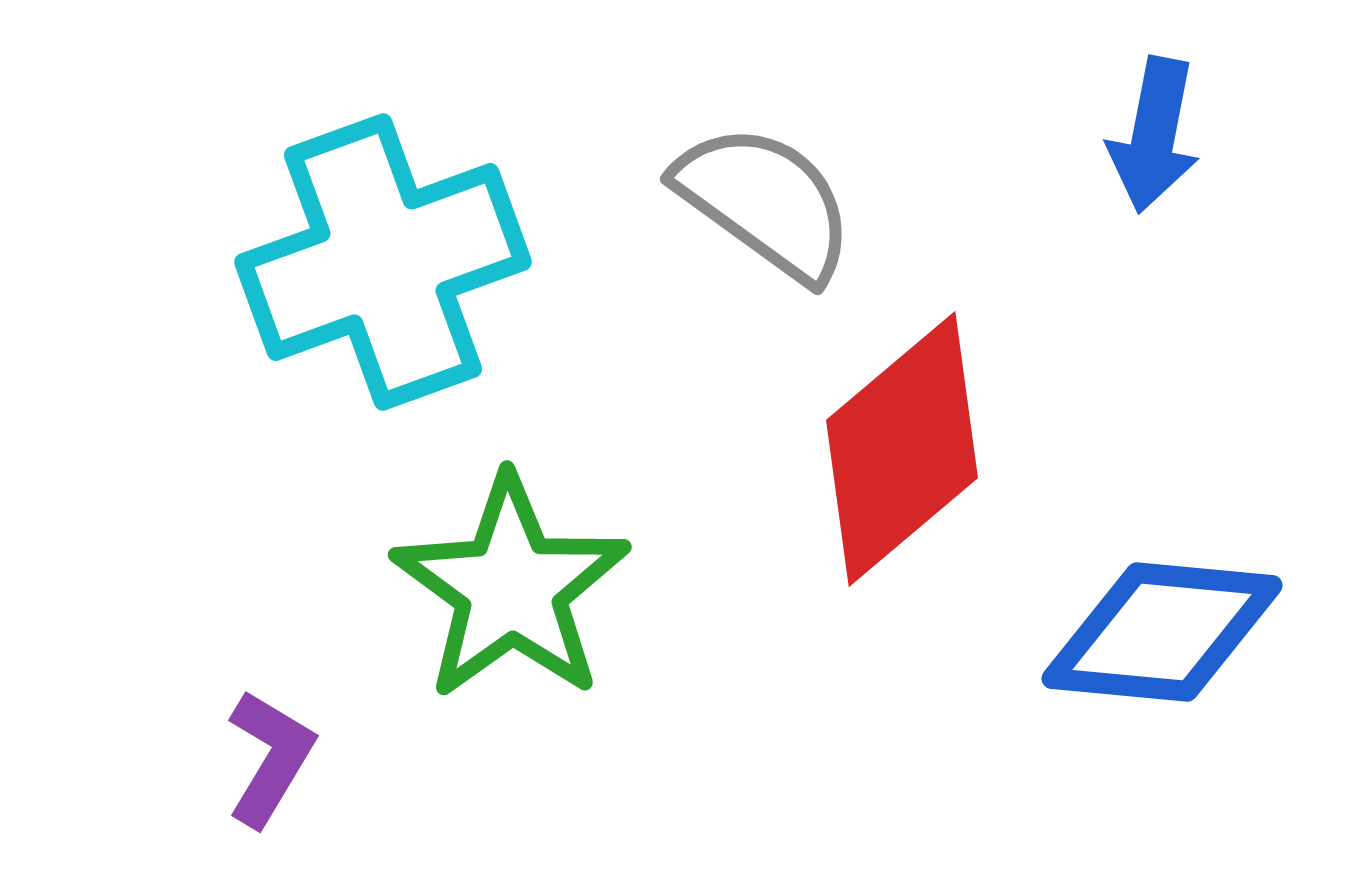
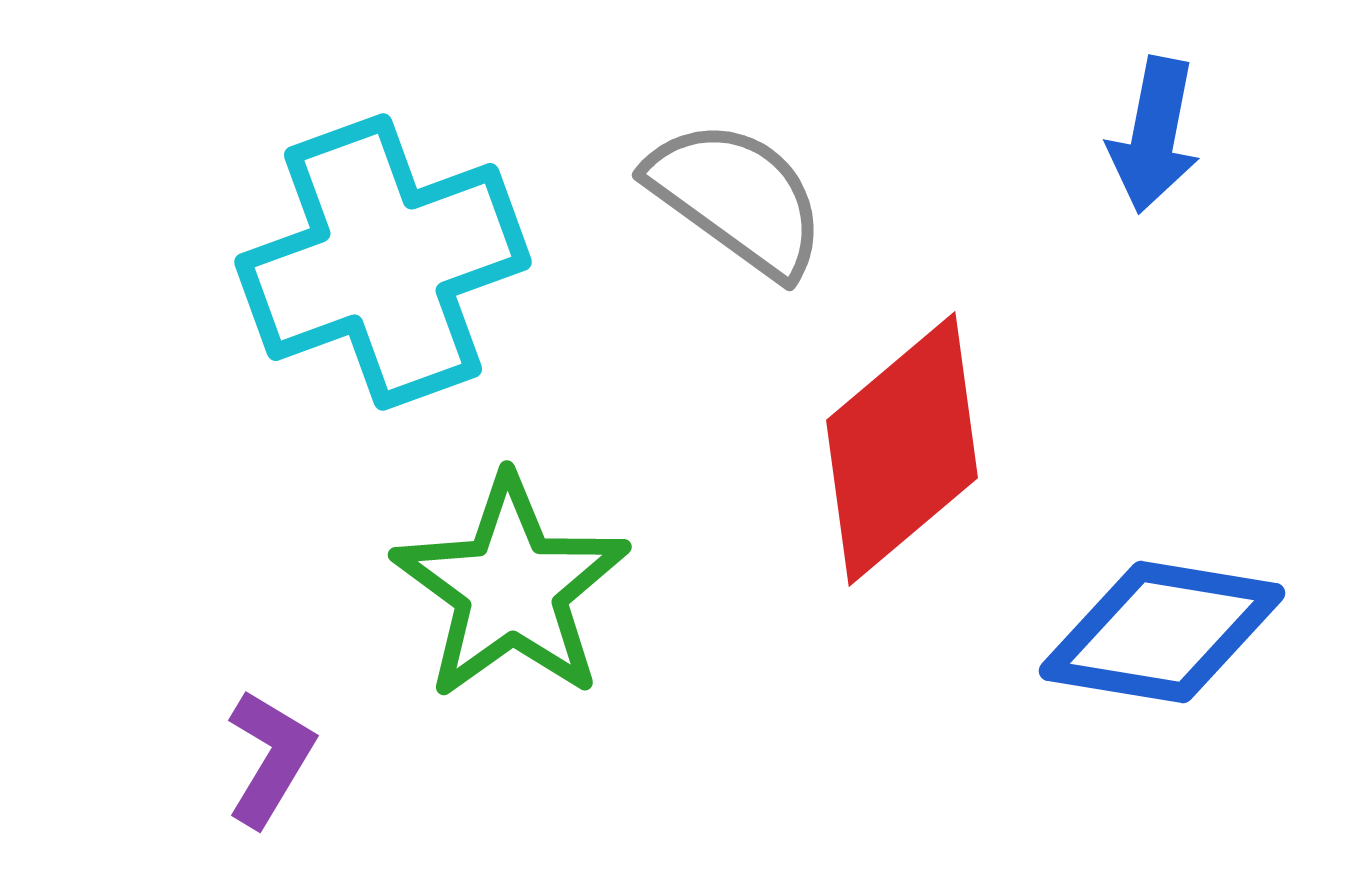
gray semicircle: moved 28 px left, 4 px up
blue diamond: rotated 4 degrees clockwise
